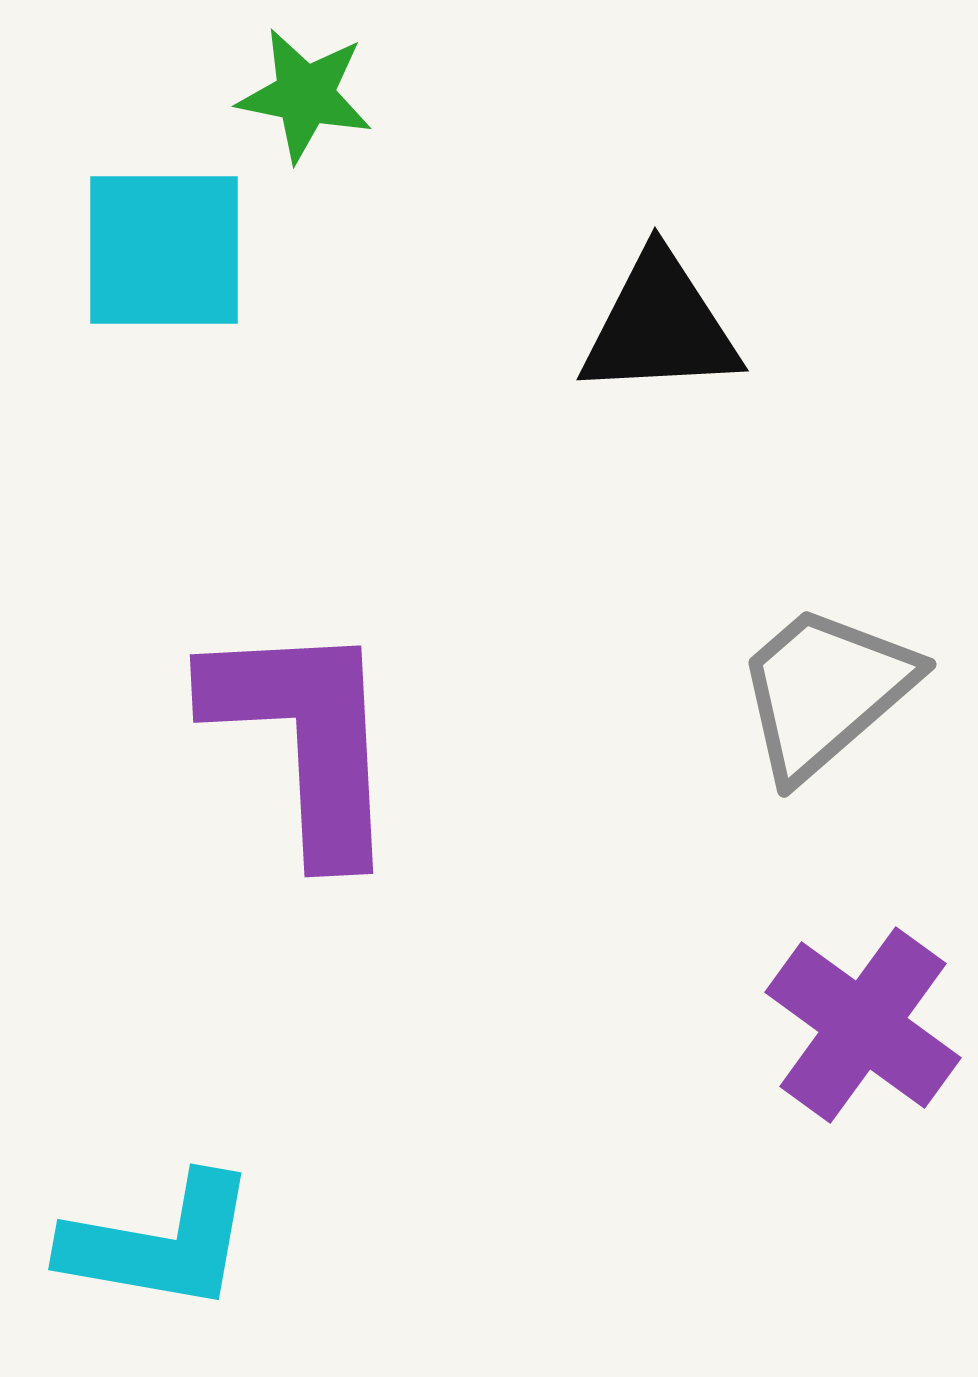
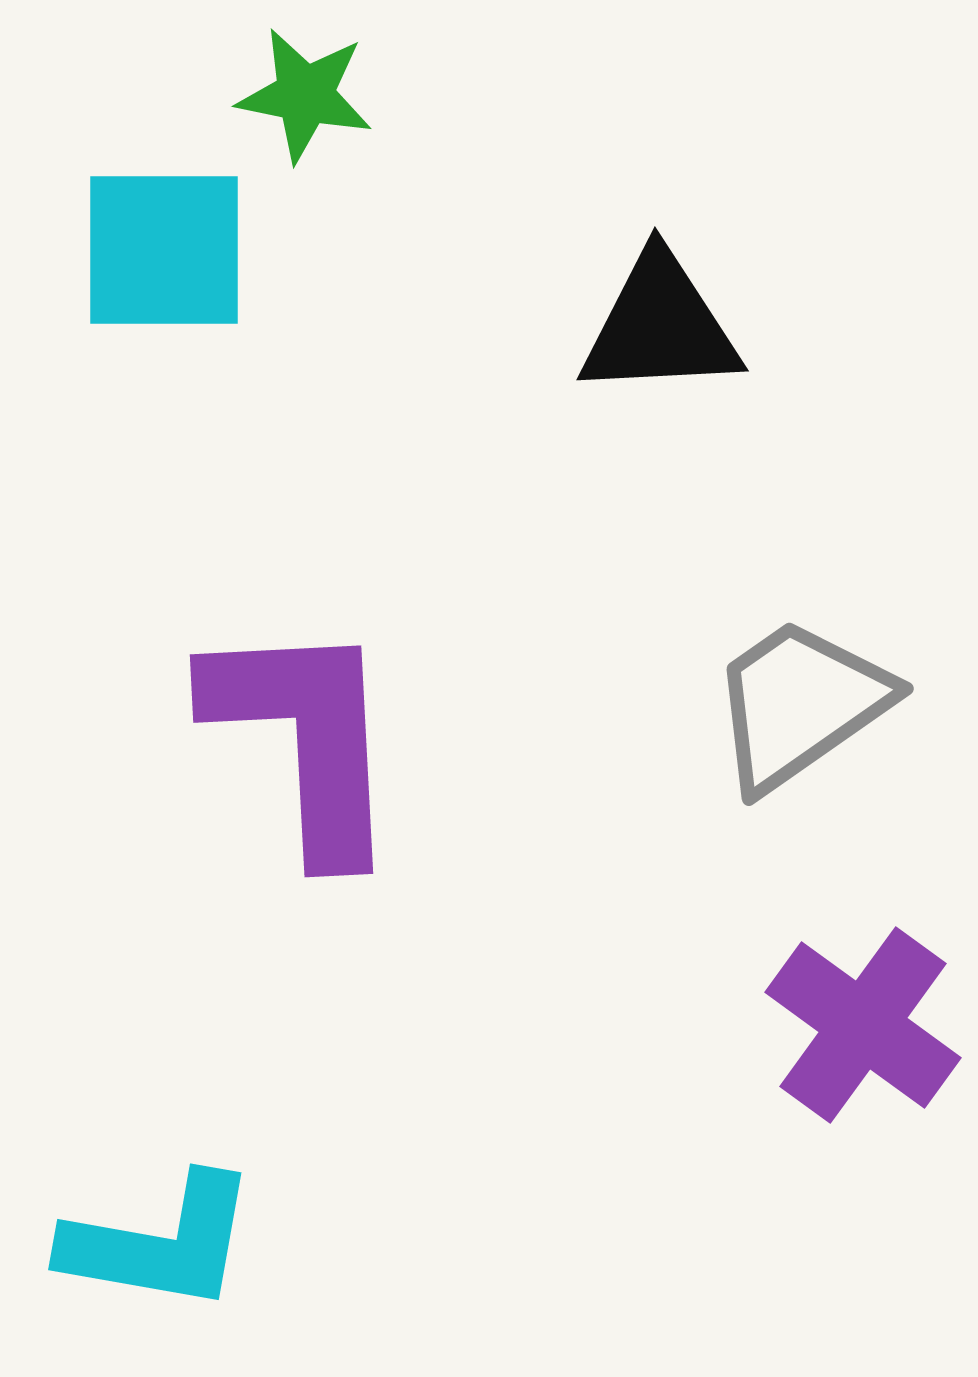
gray trapezoid: moved 25 px left, 13 px down; rotated 6 degrees clockwise
